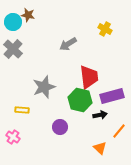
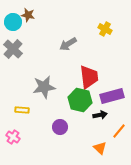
gray star: rotated 10 degrees clockwise
